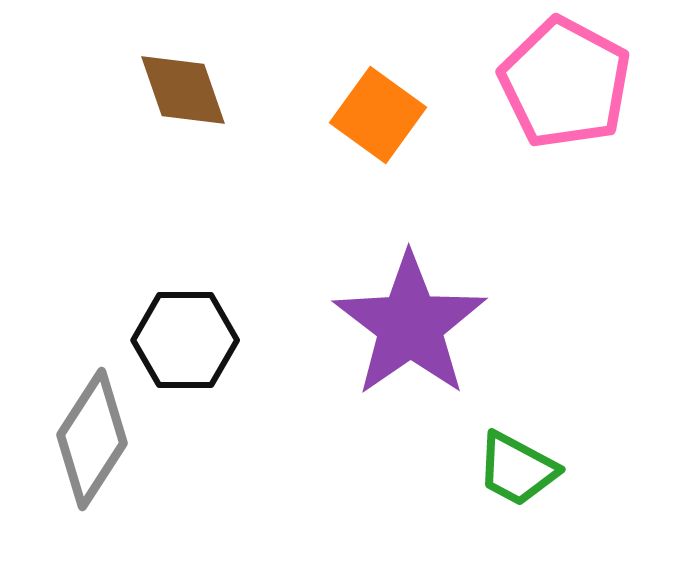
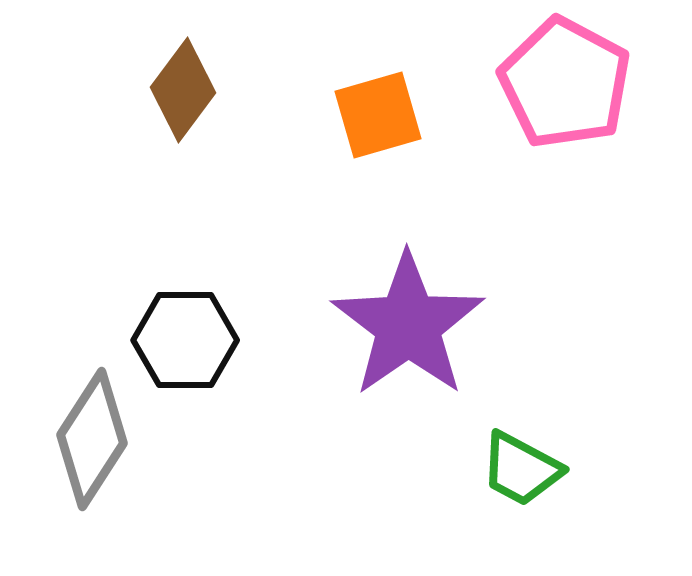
brown diamond: rotated 56 degrees clockwise
orange square: rotated 38 degrees clockwise
purple star: moved 2 px left
green trapezoid: moved 4 px right
